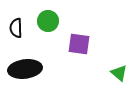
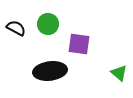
green circle: moved 3 px down
black semicircle: rotated 120 degrees clockwise
black ellipse: moved 25 px right, 2 px down
